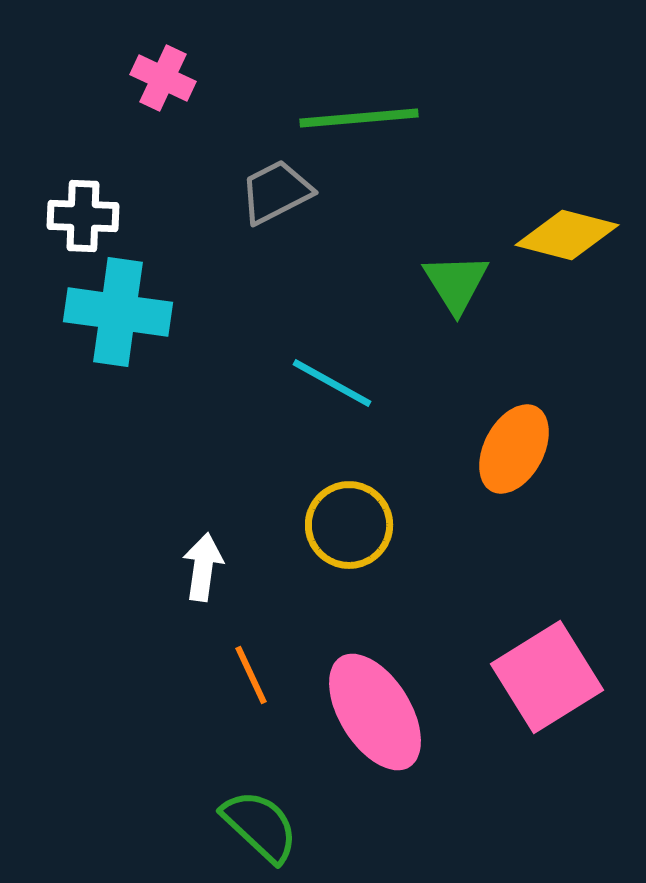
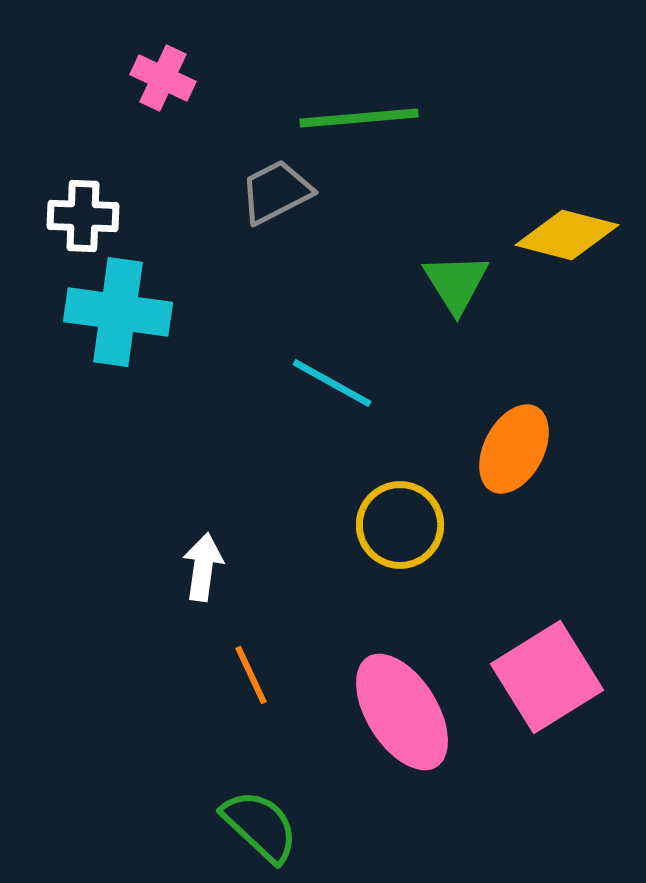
yellow circle: moved 51 px right
pink ellipse: moved 27 px right
